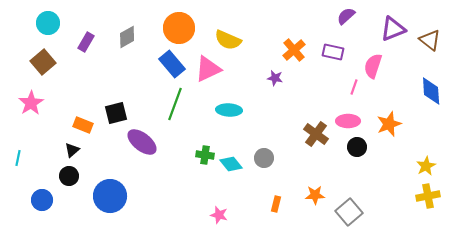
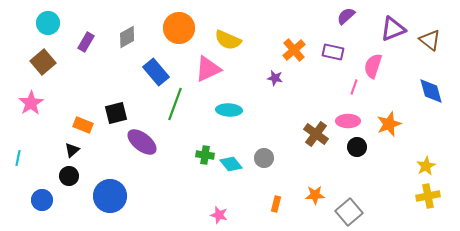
blue rectangle at (172, 64): moved 16 px left, 8 px down
blue diamond at (431, 91): rotated 12 degrees counterclockwise
